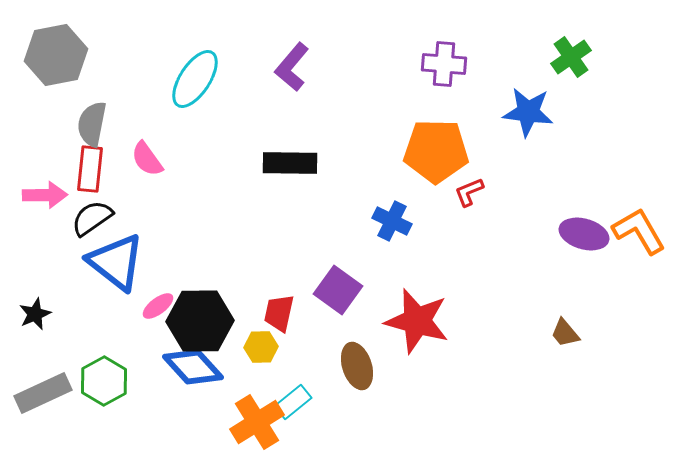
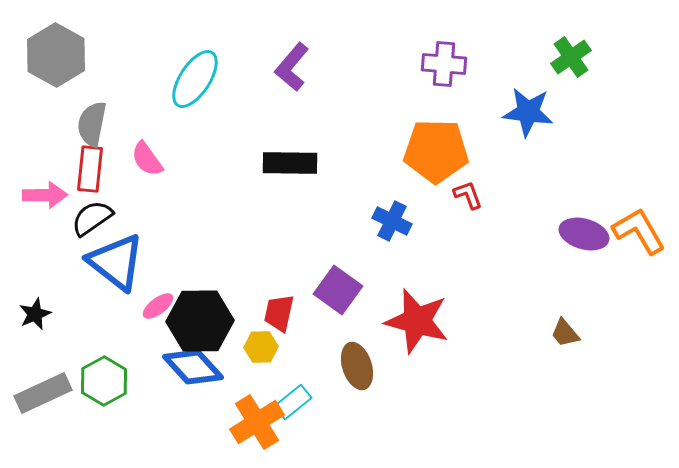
gray hexagon: rotated 20 degrees counterclockwise
red L-shape: moved 1 px left, 3 px down; rotated 92 degrees clockwise
